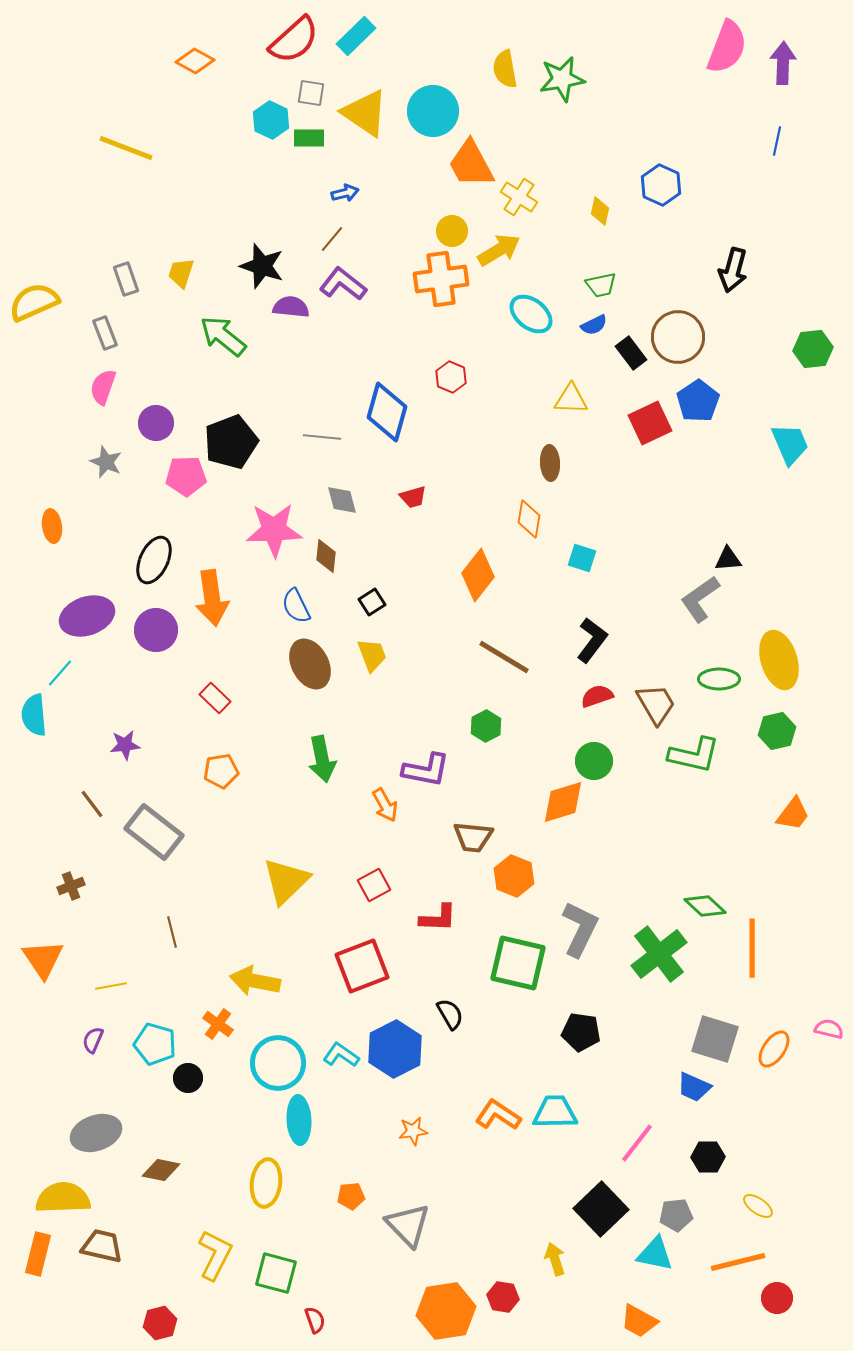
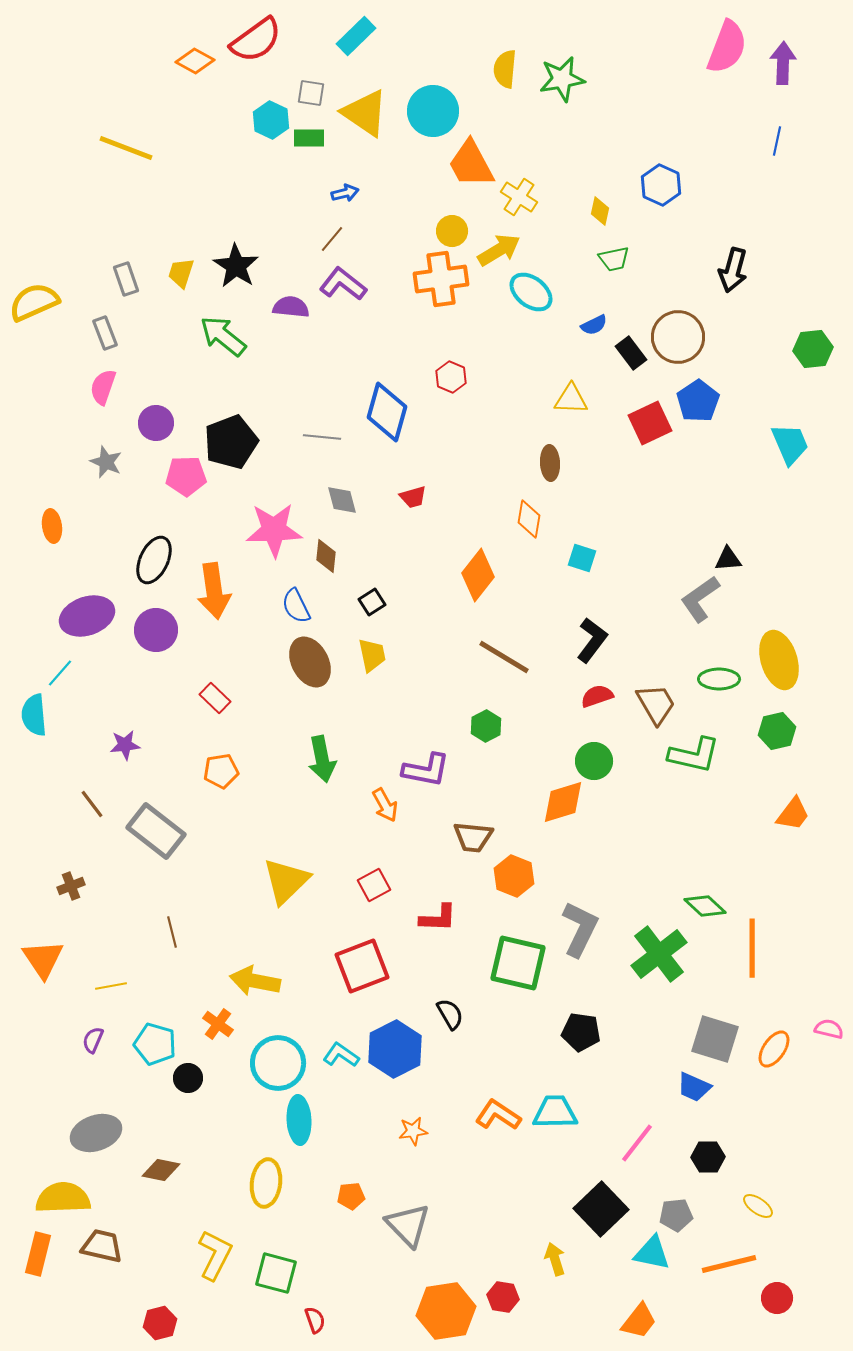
red semicircle at (294, 40): moved 38 px left; rotated 6 degrees clockwise
yellow semicircle at (505, 69): rotated 15 degrees clockwise
black star at (262, 266): moved 26 px left; rotated 15 degrees clockwise
green trapezoid at (601, 285): moved 13 px right, 26 px up
cyan ellipse at (531, 314): moved 22 px up
orange arrow at (212, 598): moved 2 px right, 7 px up
yellow trapezoid at (372, 655): rotated 9 degrees clockwise
brown ellipse at (310, 664): moved 2 px up
gray rectangle at (154, 832): moved 2 px right, 1 px up
cyan triangle at (655, 1254): moved 3 px left, 1 px up
orange line at (738, 1262): moved 9 px left, 2 px down
orange trapezoid at (639, 1321): rotated 81 degrees counterclockwise
